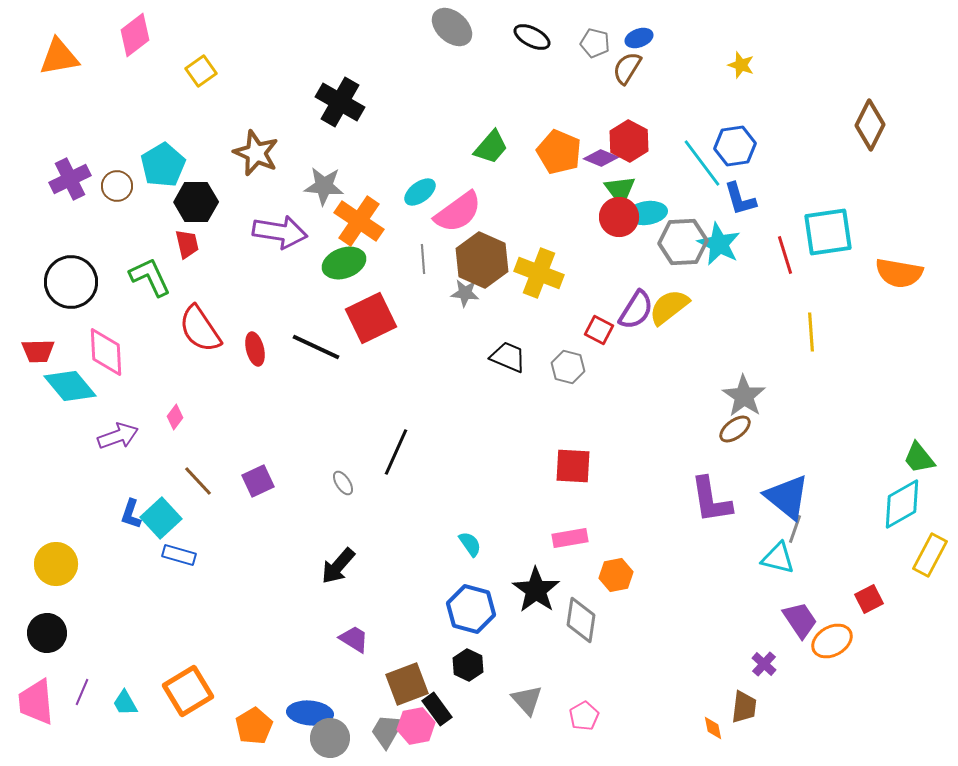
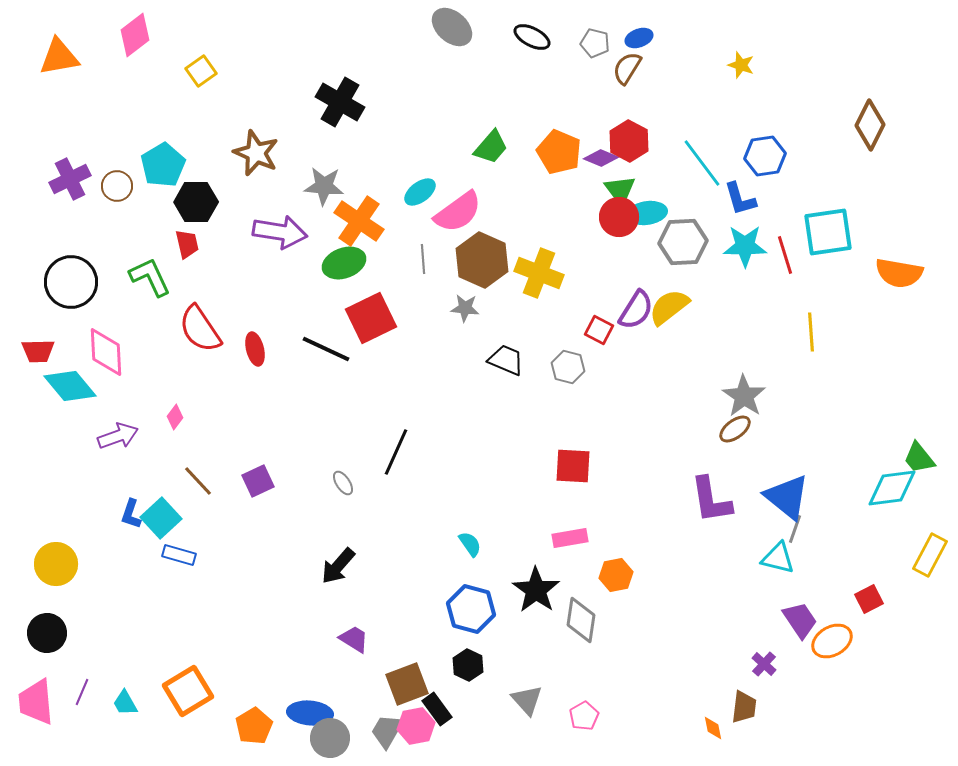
blue hexagon at (735, 146): moved 30 px right, 10 px down
cyan star at (719, 244): moved 26 px right, 2 px down; rotated 27 degrees counterclockwise
gray star at (465, 293): moved 15 px down
black line at (316, 347): moved 10 px right, 2 px down
black trapezoid at (508, 357): moved 2 px left, 3 px down
cyan diamond at (902, 504): moved 10 px left, 16 px up; rotated 22 degrees clockwise
